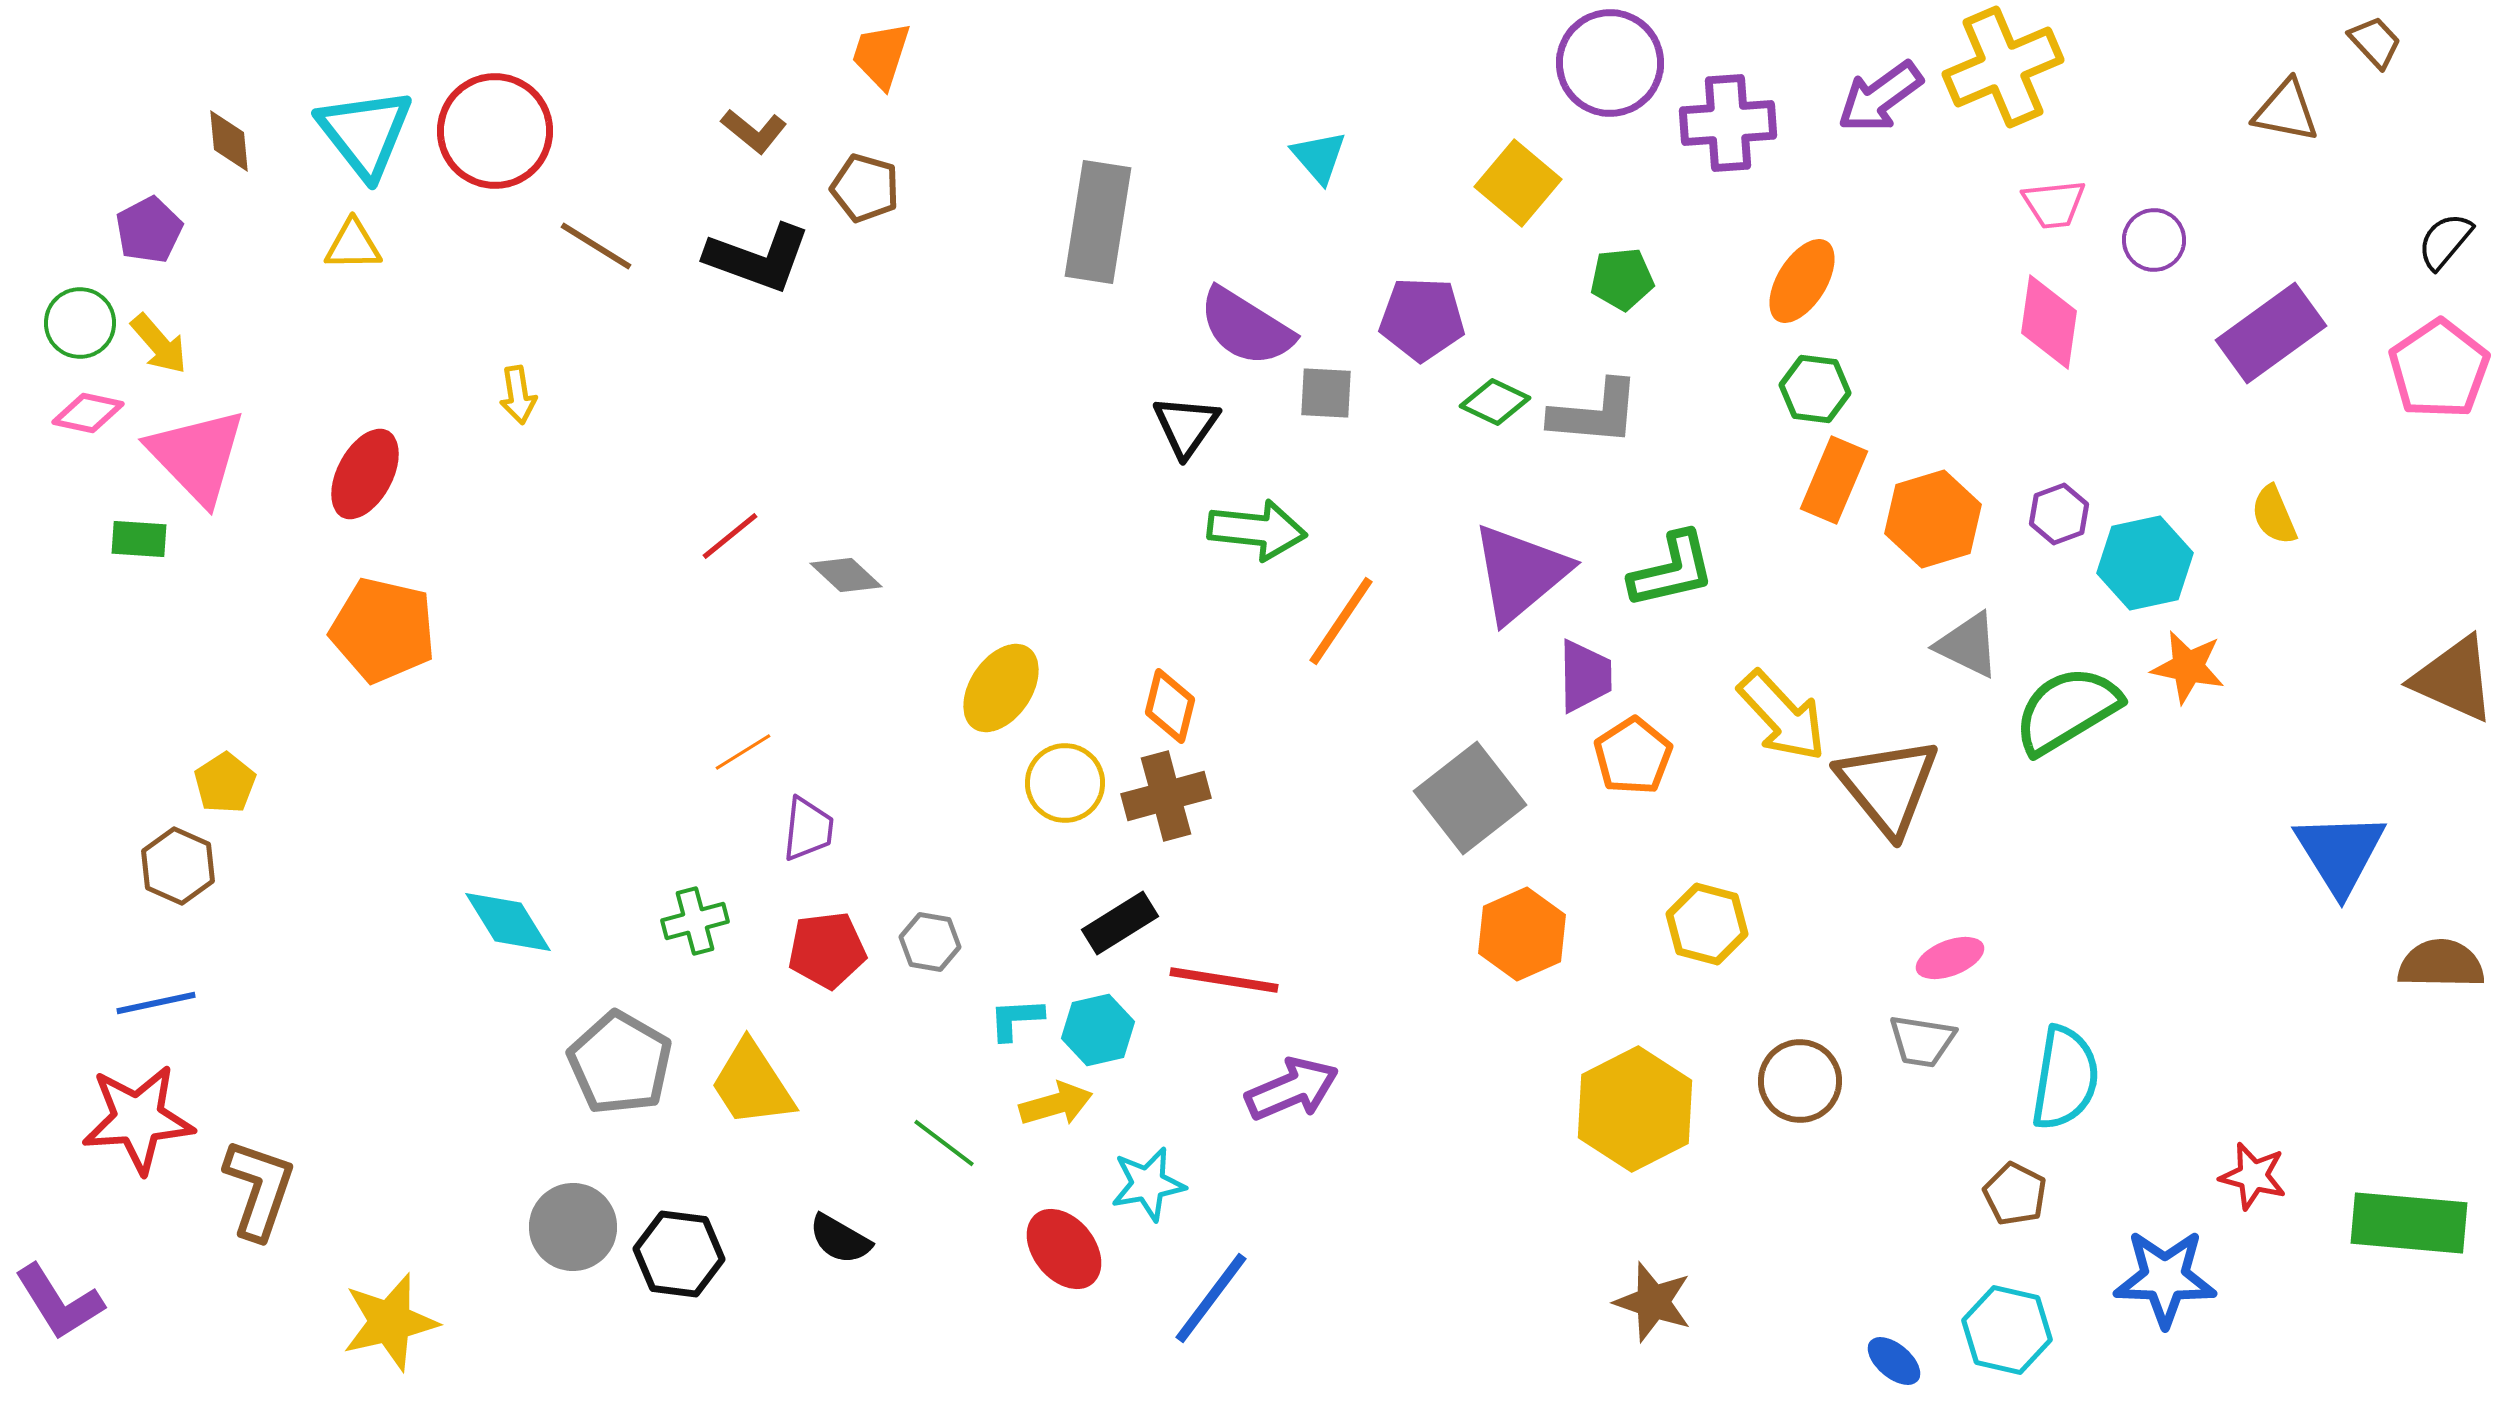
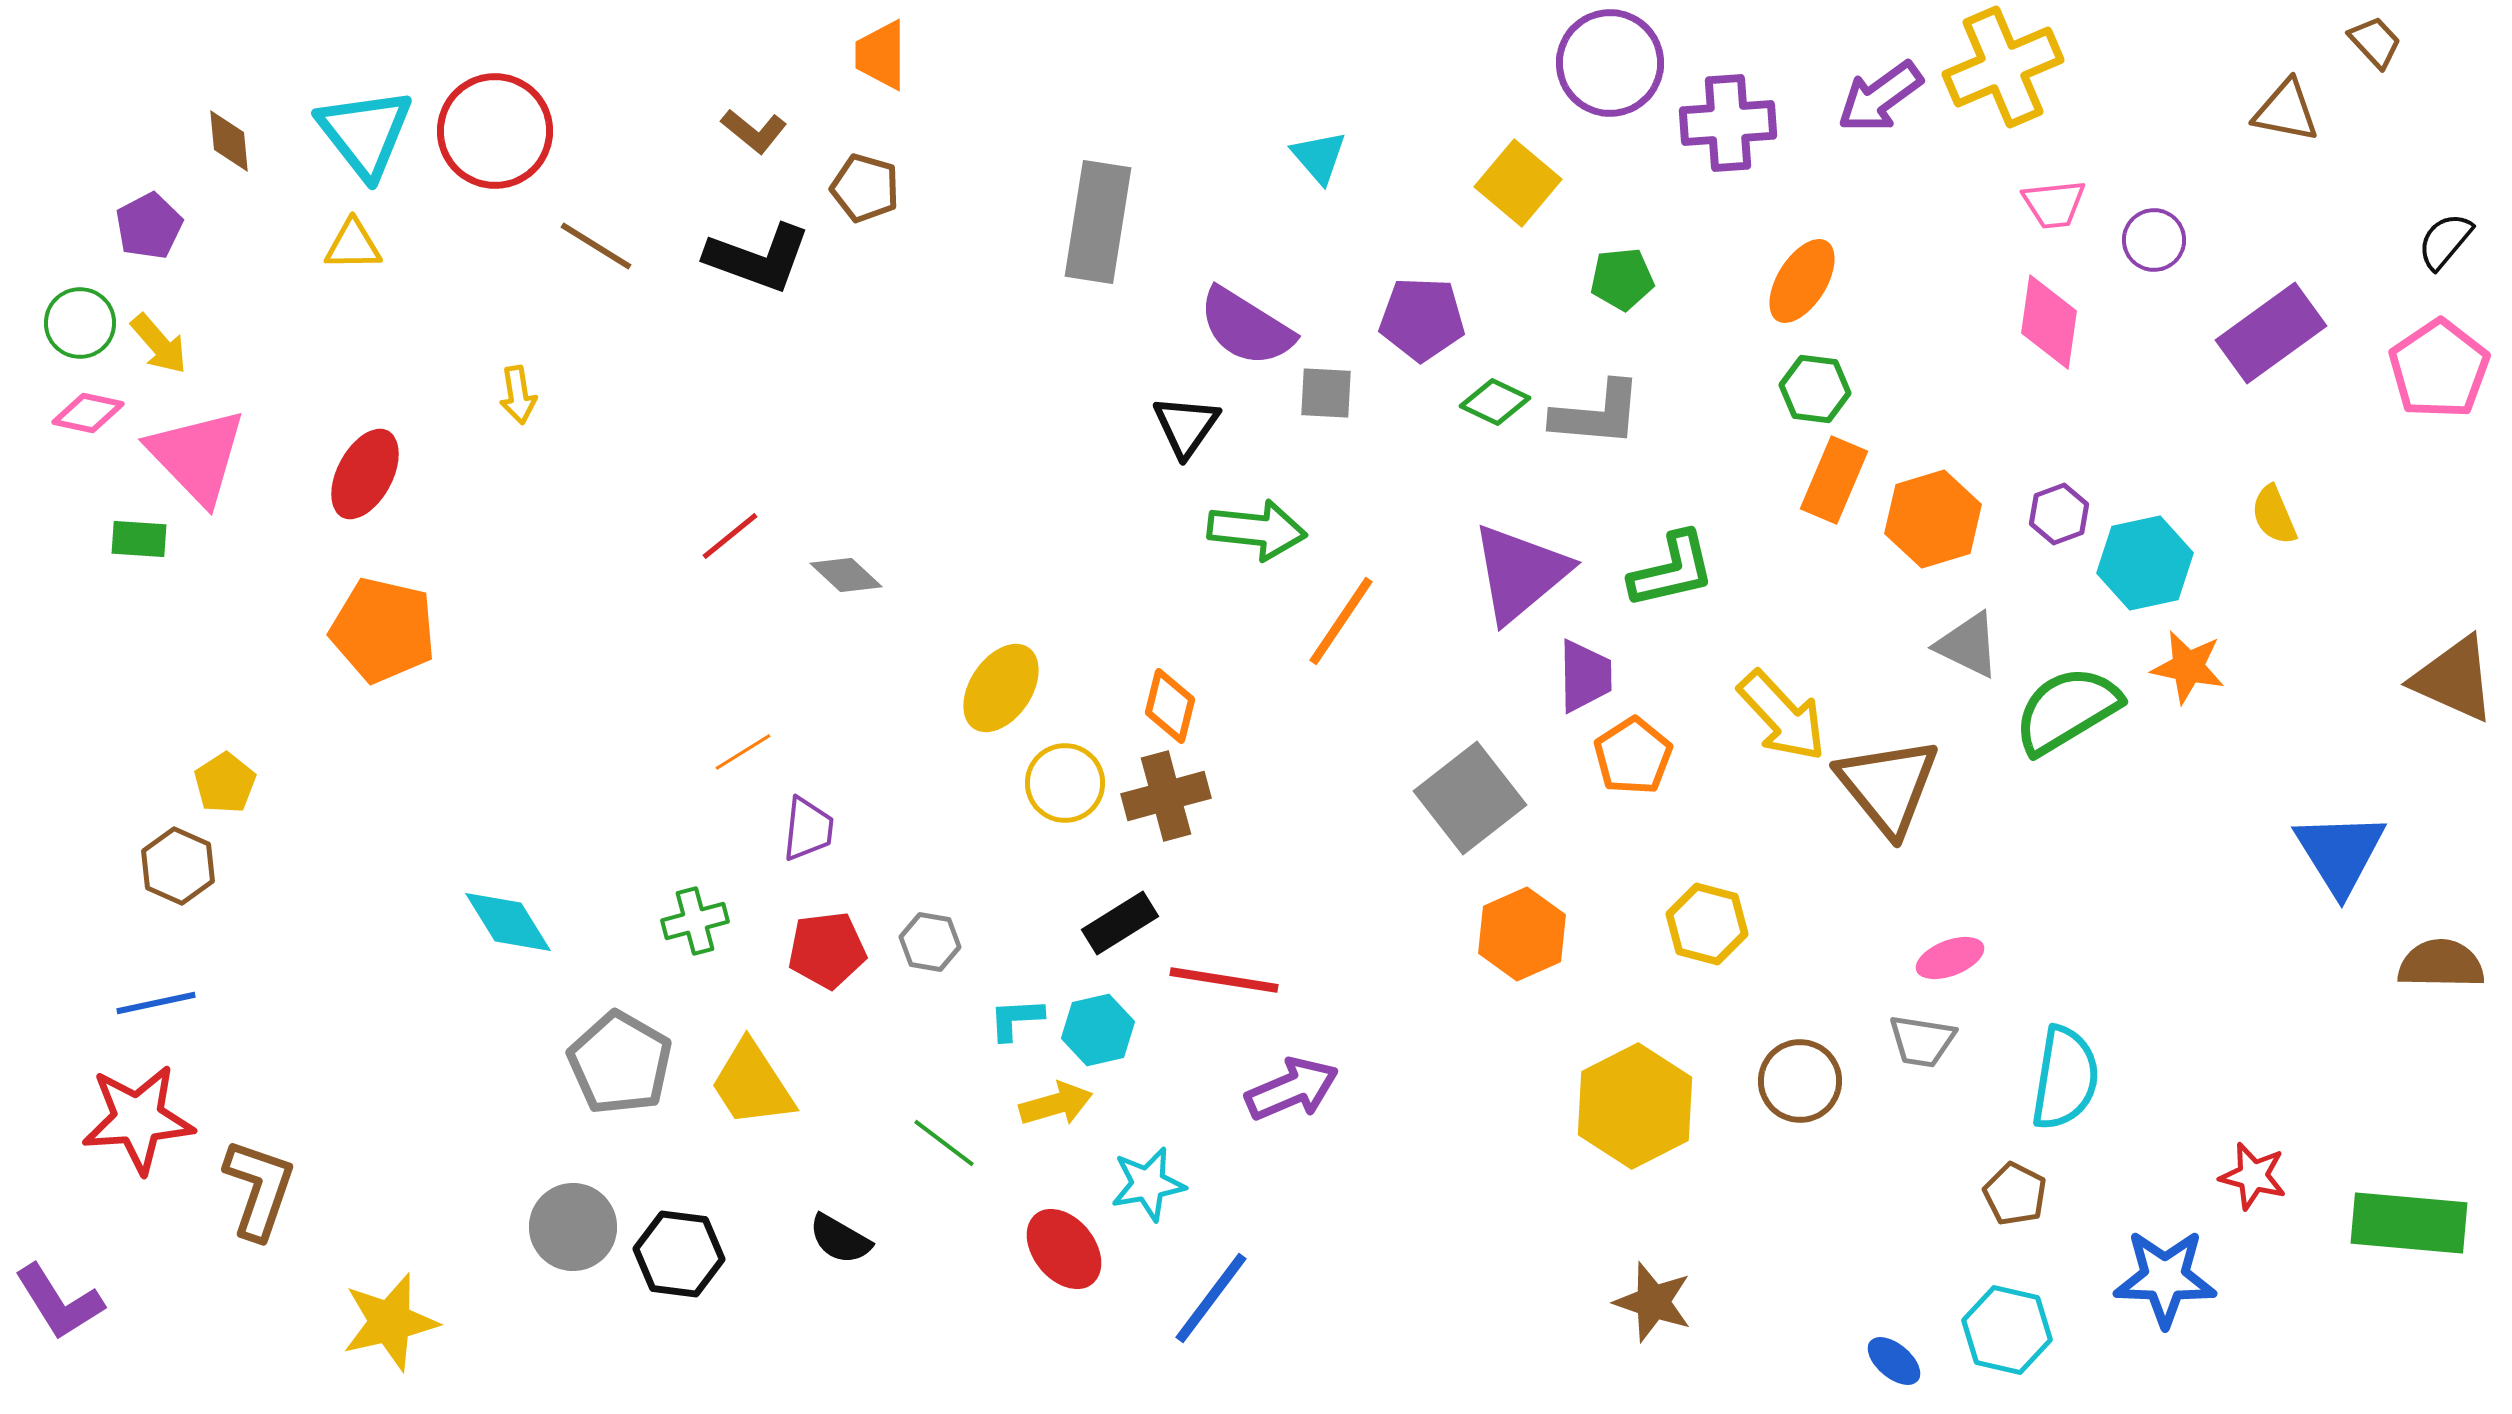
orange trapezoid at (881, 55): rotated 18 degrees counterclockwise
purple pentagon at (149, 230): moved 4 px up
gray L-shape at (1595, 413): moved 2 px right, 1 px down
yellow hexagon at (1635, 1109): moved 3 px up
